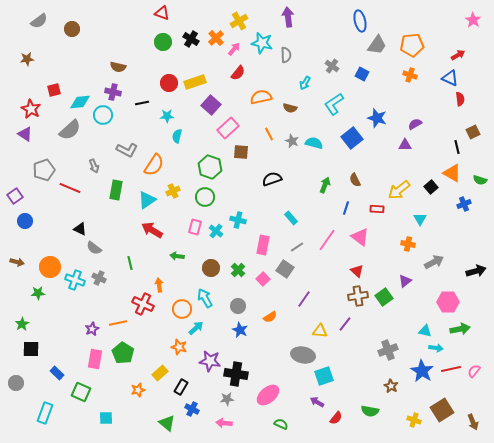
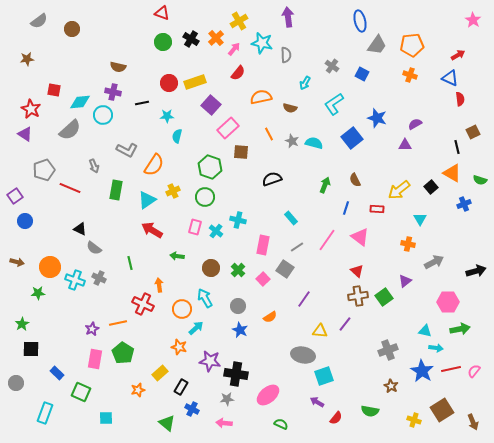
red square at (54, 90): rotated 24 degrees clockwise
